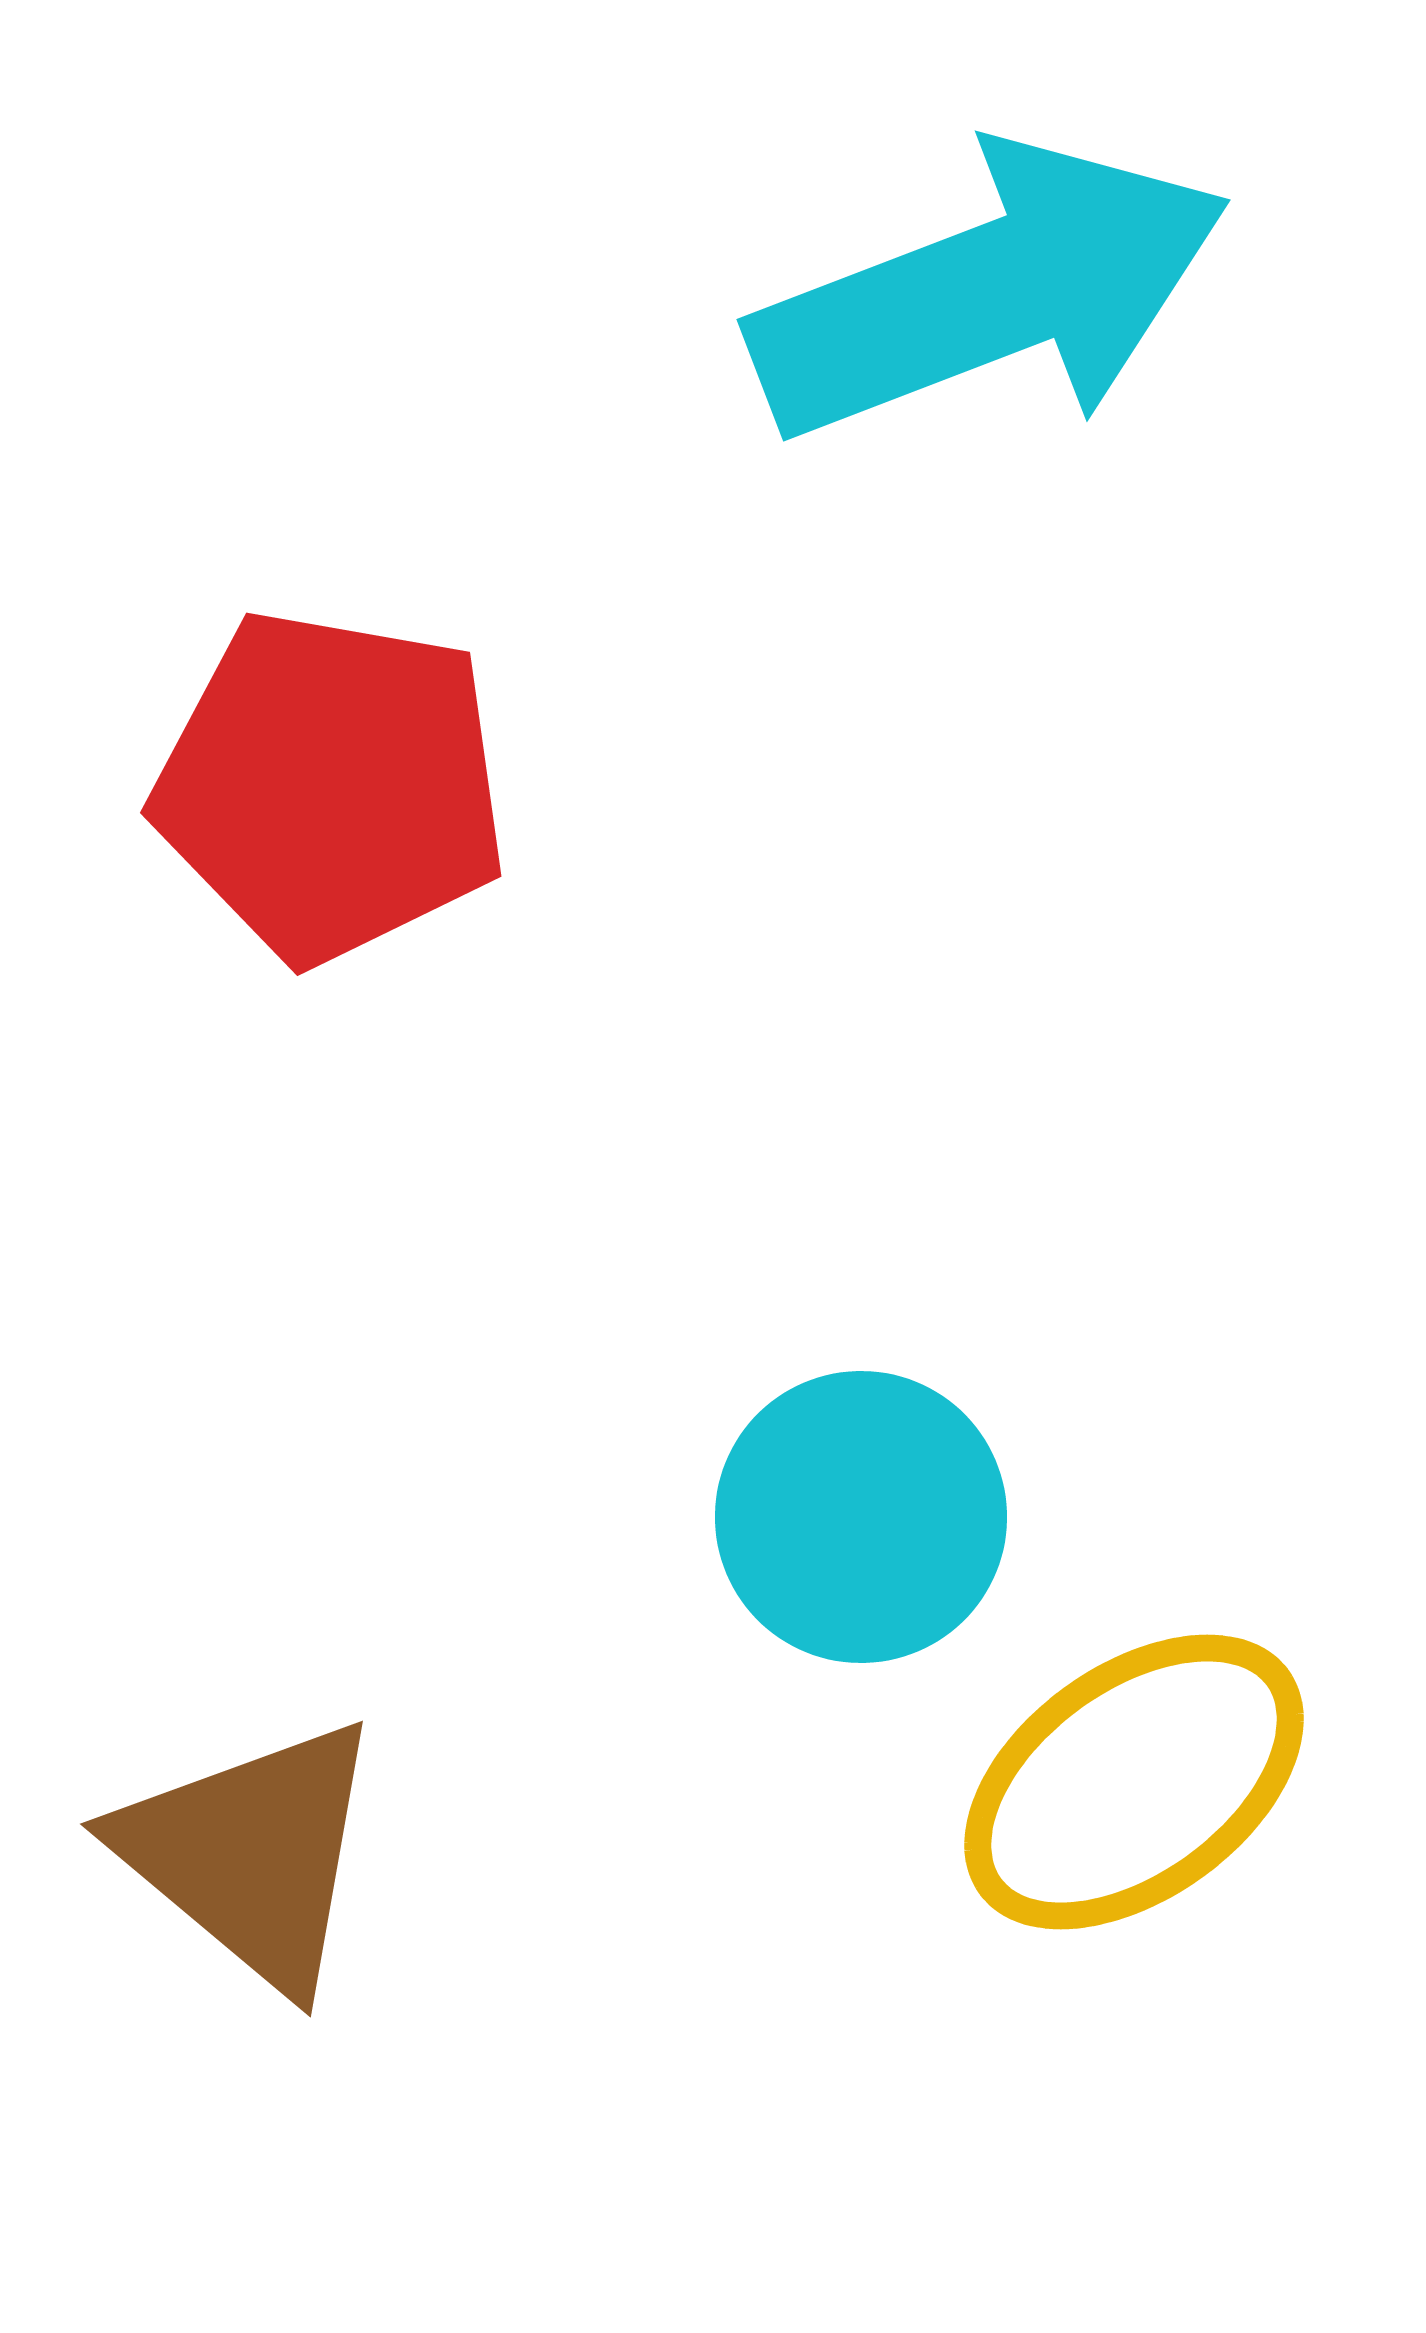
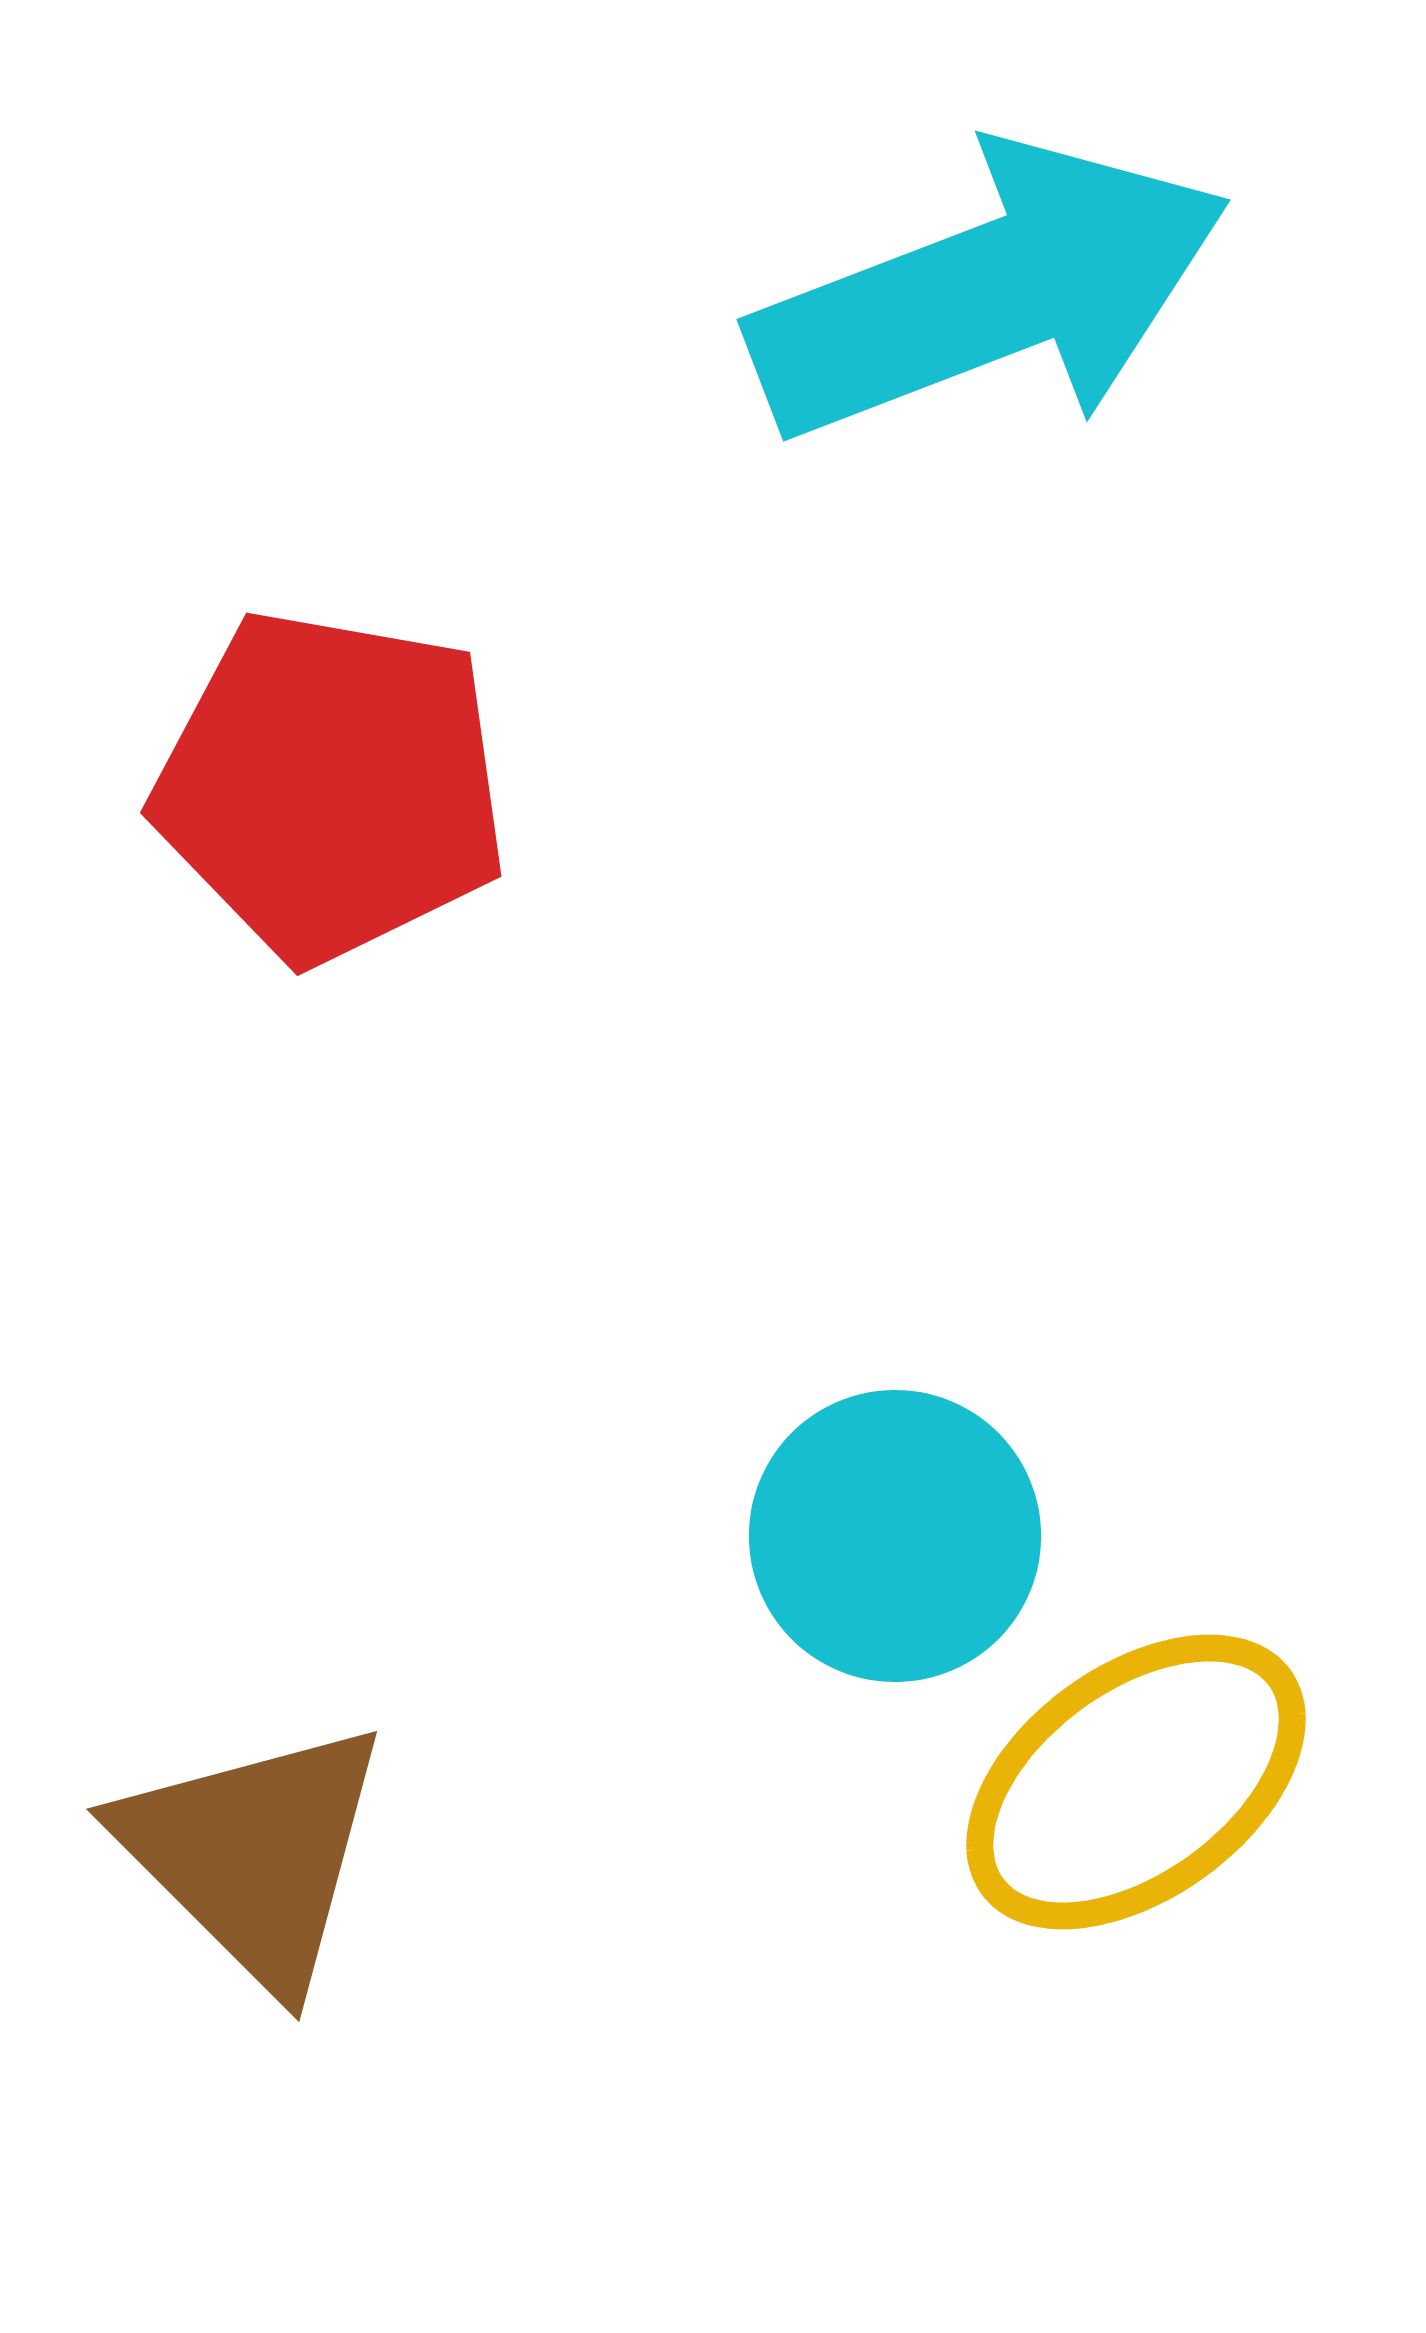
cyan circle: moved 34 px right, 19 px down
yellow ellipse: moved 2 px right
brown triangle: moved 3 px right; rotated 5 degrees clockwise
